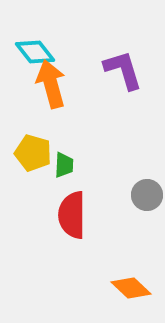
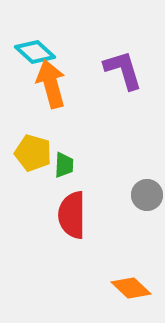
cyan diamond: rotated 9 degrees counterclockwise
